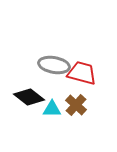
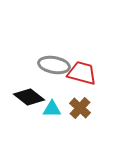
brown cross: moved 4 px right, 3 px down
